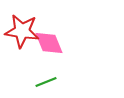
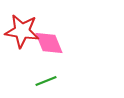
green line: moved 1 px up
